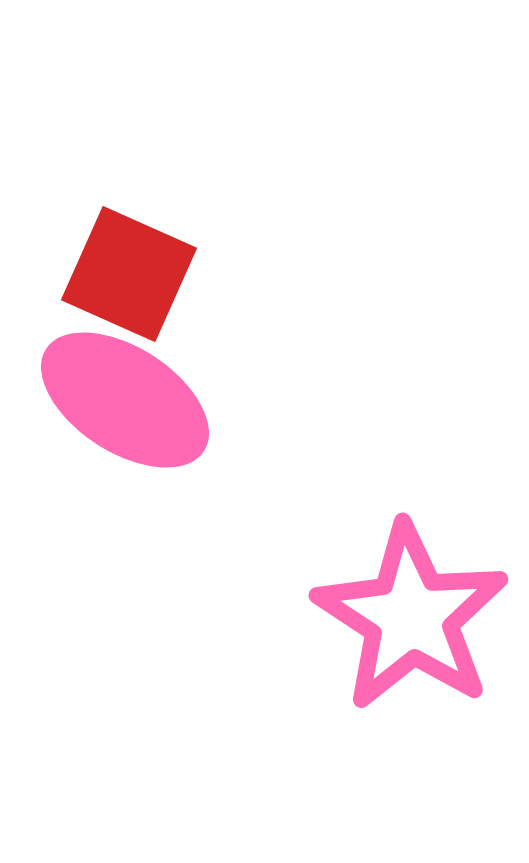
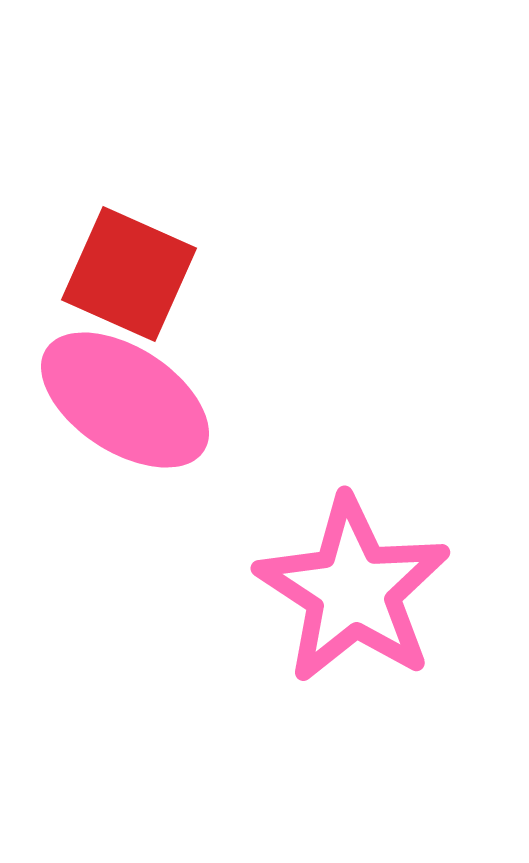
pink star: moved 58 px left, 27 px up
